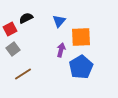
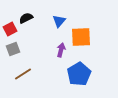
gray square: rotated 16 degrees clockwise
blue pentagon: moved 2 px left, 7 px down
